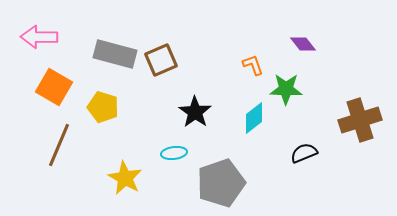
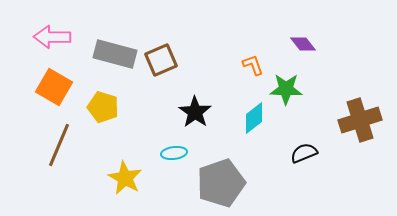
pink arrow: moved 13 px right
